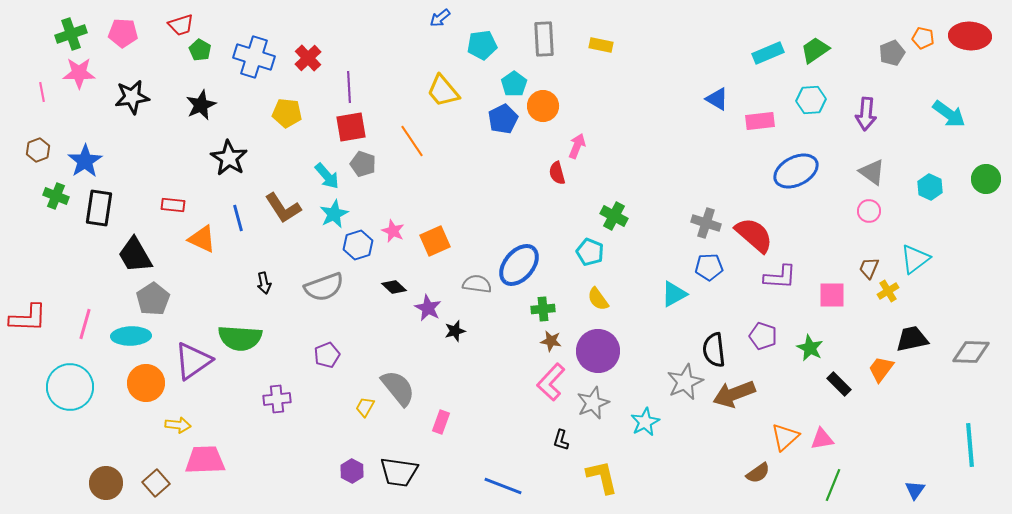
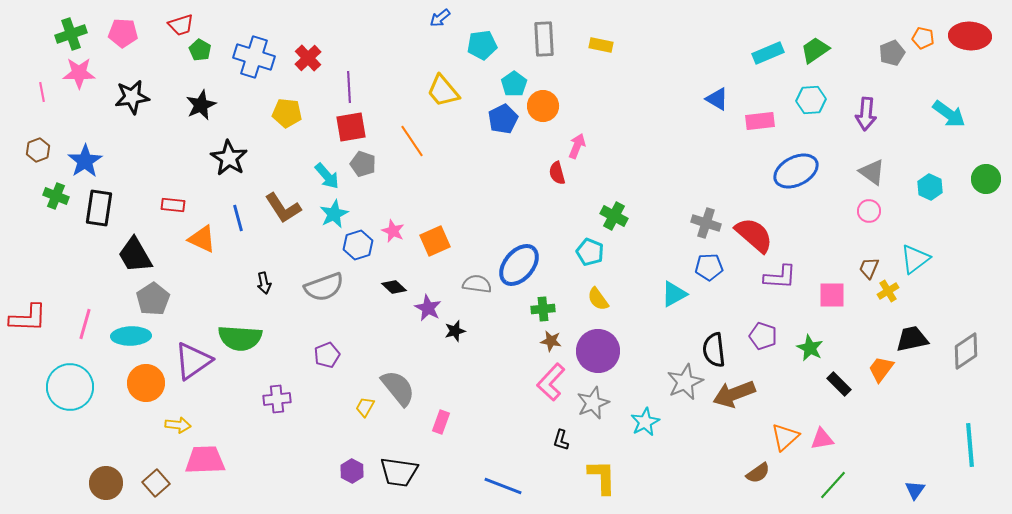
gray diamond at (971, 352): moved 5 px left, 1 px up; rotated 36 degrees counterclockwise
yellow L-shape at (602, 477): rotated 12 degrees clockwise
green line at (833, 485): rotated 20 degrees clockwise
